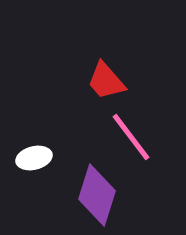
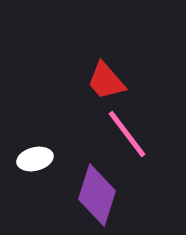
pink line: moved 4 px left, 3 px up
white ellipse: moved 1 px right, 1 px down
